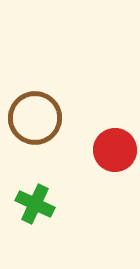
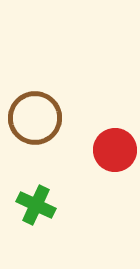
green cross: moved 1 px right, 1 px down
